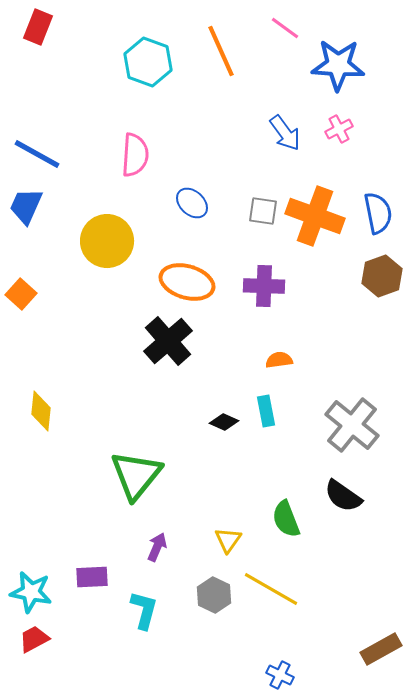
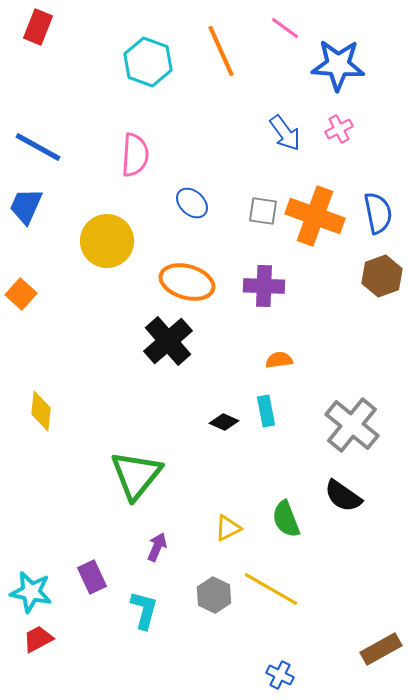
blue line: moved 1 px right, 7 px up
yellow triangle: moved 12 px up; rotated 28 degrees clockwise
purple rectangle: rotated 68 degrees clockwise
red trapezoid: moved 4 px right
